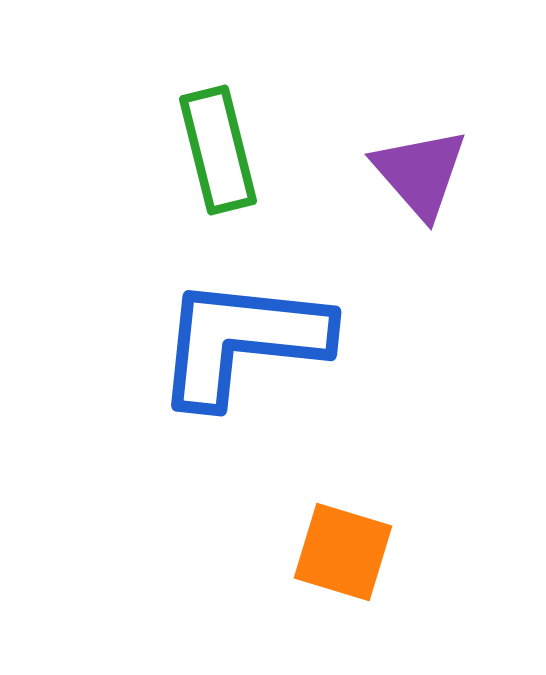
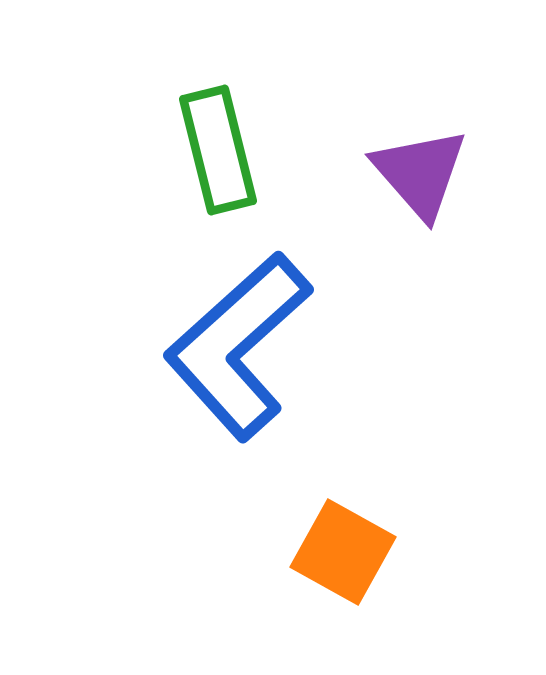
blue L-shape: moved 4 px left, 5 px down; rotated 48 degrees counterclockwise
orange square: rotated 12 degrees clockwise
